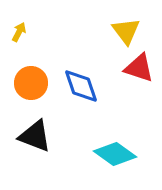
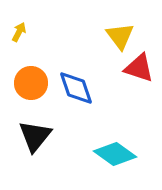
yellow triangle: moved 6 px left, 5 px down
blue diamond: moved 5 px left, 2 px down
black triangle: rotated 48 degrees clockwise
